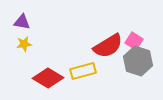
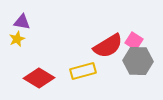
yellow star: moved 7 px left, 5 px up; rotated 14 degrees counterclockwise
gray hexagon: rotated 16 degrees counterclockwise
red diamond: moved 9 px left
